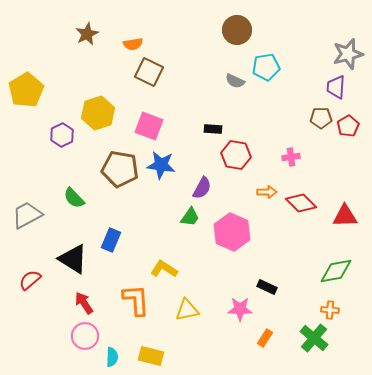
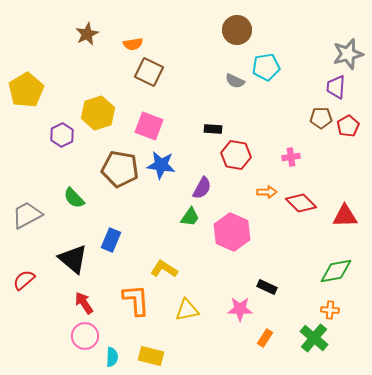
black triangle at (73, 259): rotated 8 degrees clockwise
red semicircle at (30, 280): moved 6 px left
